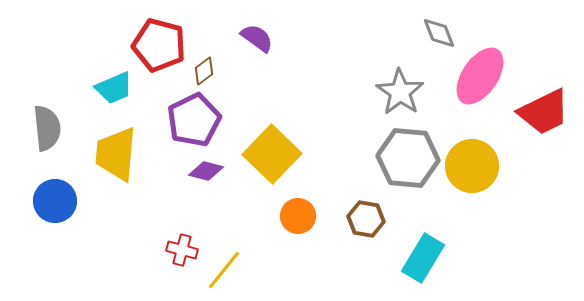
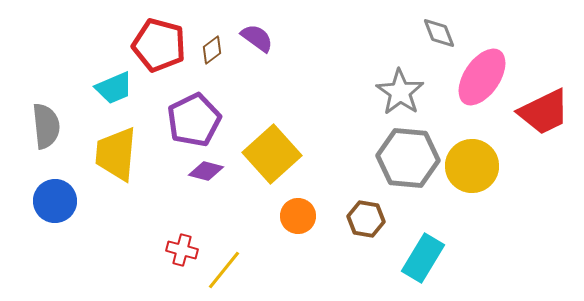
brown diamond: moved 8 px right, 21 px up
pink ellipse: moved 2 px right, 1 px down
gray semicircle: moved 1 px left, 2 px up
yellow square: rotated 4 degrees clockwise
